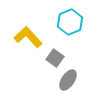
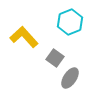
yellow L-shape: moved 4 px left
gray ellipse: moved 2 px right, 2 px up
